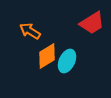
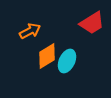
orange arrow: rotated 120 degrees clockwise
